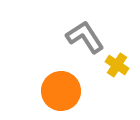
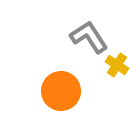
gray L-shape: moved 4 px right
